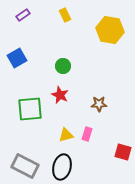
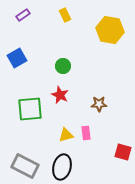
pink rectangle: moved 1 px left, 1 px up; rotated 24 degrees counterclockwise
